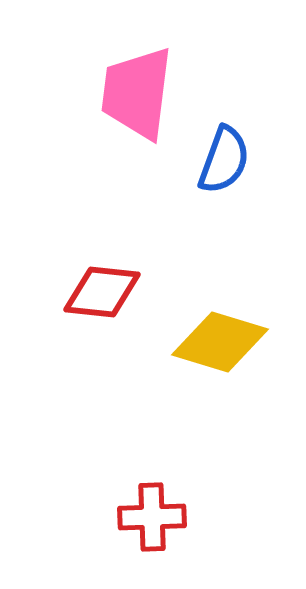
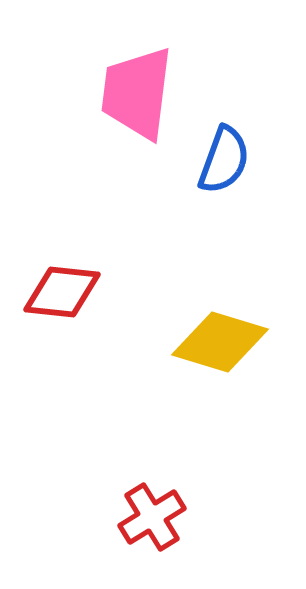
red diamond: moved 40 px left
red cross: rotated 30 degrees counterclockwise
